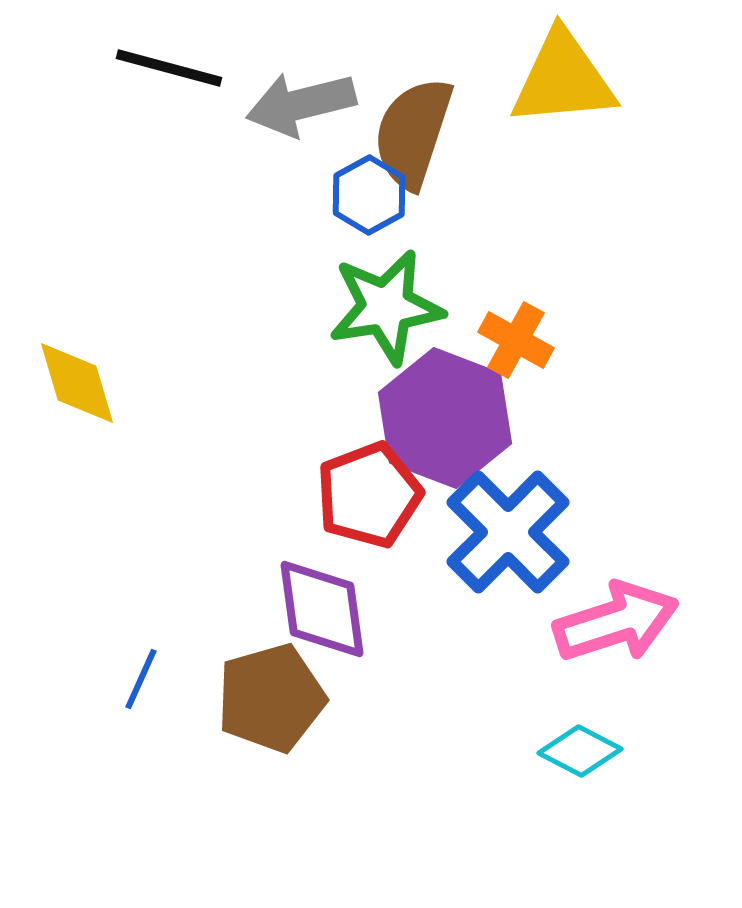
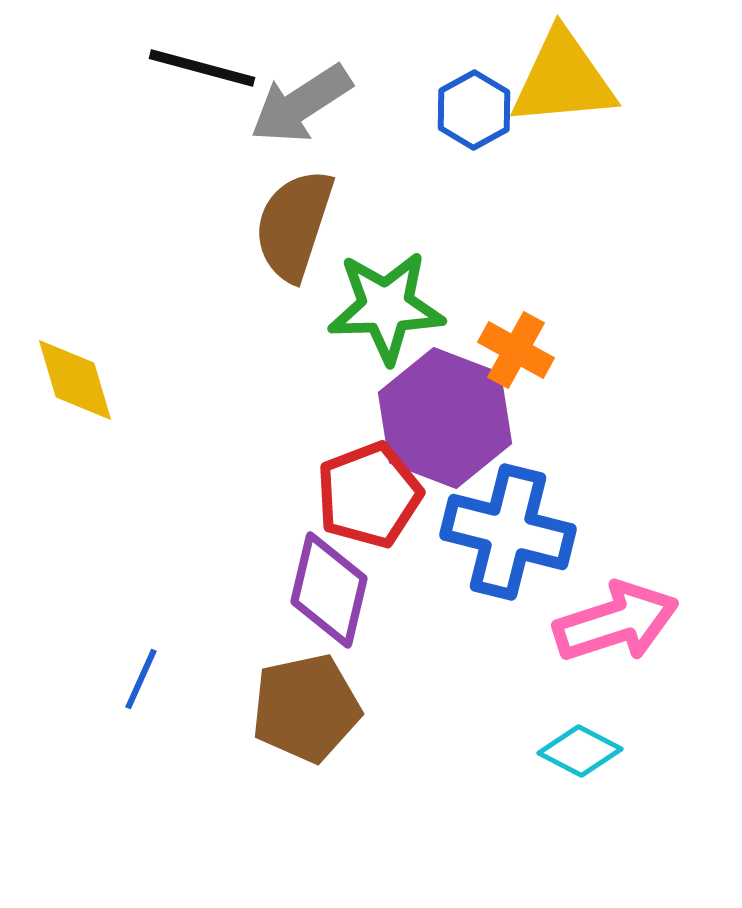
black line: moved 33 px right
gray arrow: rotated 19 degrees counterclockwise
brown semicircle: moved 119 px left, 92 px down
blue hexagon: moved 105 px right, 85 px up
green star: rotated 7 degrees clockwise
orange cross: moved 10 px down
yellow diamond: moved 2 px left, 3 px up
blue cross: rotated 31 degrees counterclockwise
purple diamond: moved 7 px right, 19 px up; rotated 21 degrees clockwise
brown pentagon: moved 35 px right, 10 px down; rotated 4 degrees clockwise
